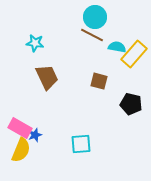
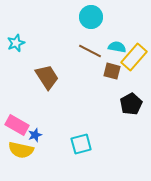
cyan circle: moved 4 px left
brown line: moved 2 px left, 16 px down
cyan star: moved 19 px left; rotated 30 degrees counterclockwise
yellow rectangle: moved 3 px down
brown trapezoid: rotated 8 degrees counterclockwise
brown square: moved 13 px right, 10 px up
black pentagon: rotated 30 degrees clockwise
pink rectangle: moved 3 px left, 3 px up
cyan square: rotated 10 degrees counterclockwise
yellow semicircle: rotated 80 degrees clockwise
